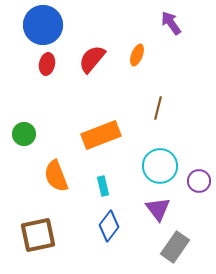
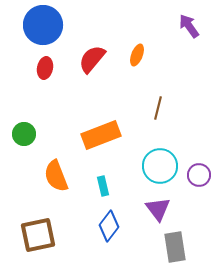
purple arrow: moved 18 px right, 3 px down
red ellipse: moved 2 px left, 4 px down
purple circle: moved 6 px up
gray rectangle: rotated 44 degrees counterclockwise
